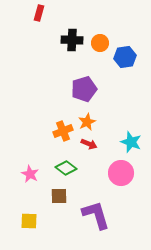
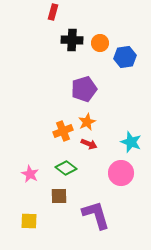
red rectangle: moved 14 px right, 1 px up
